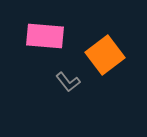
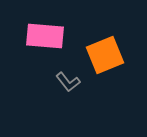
orange square: rotated 15 degrees clockwise
